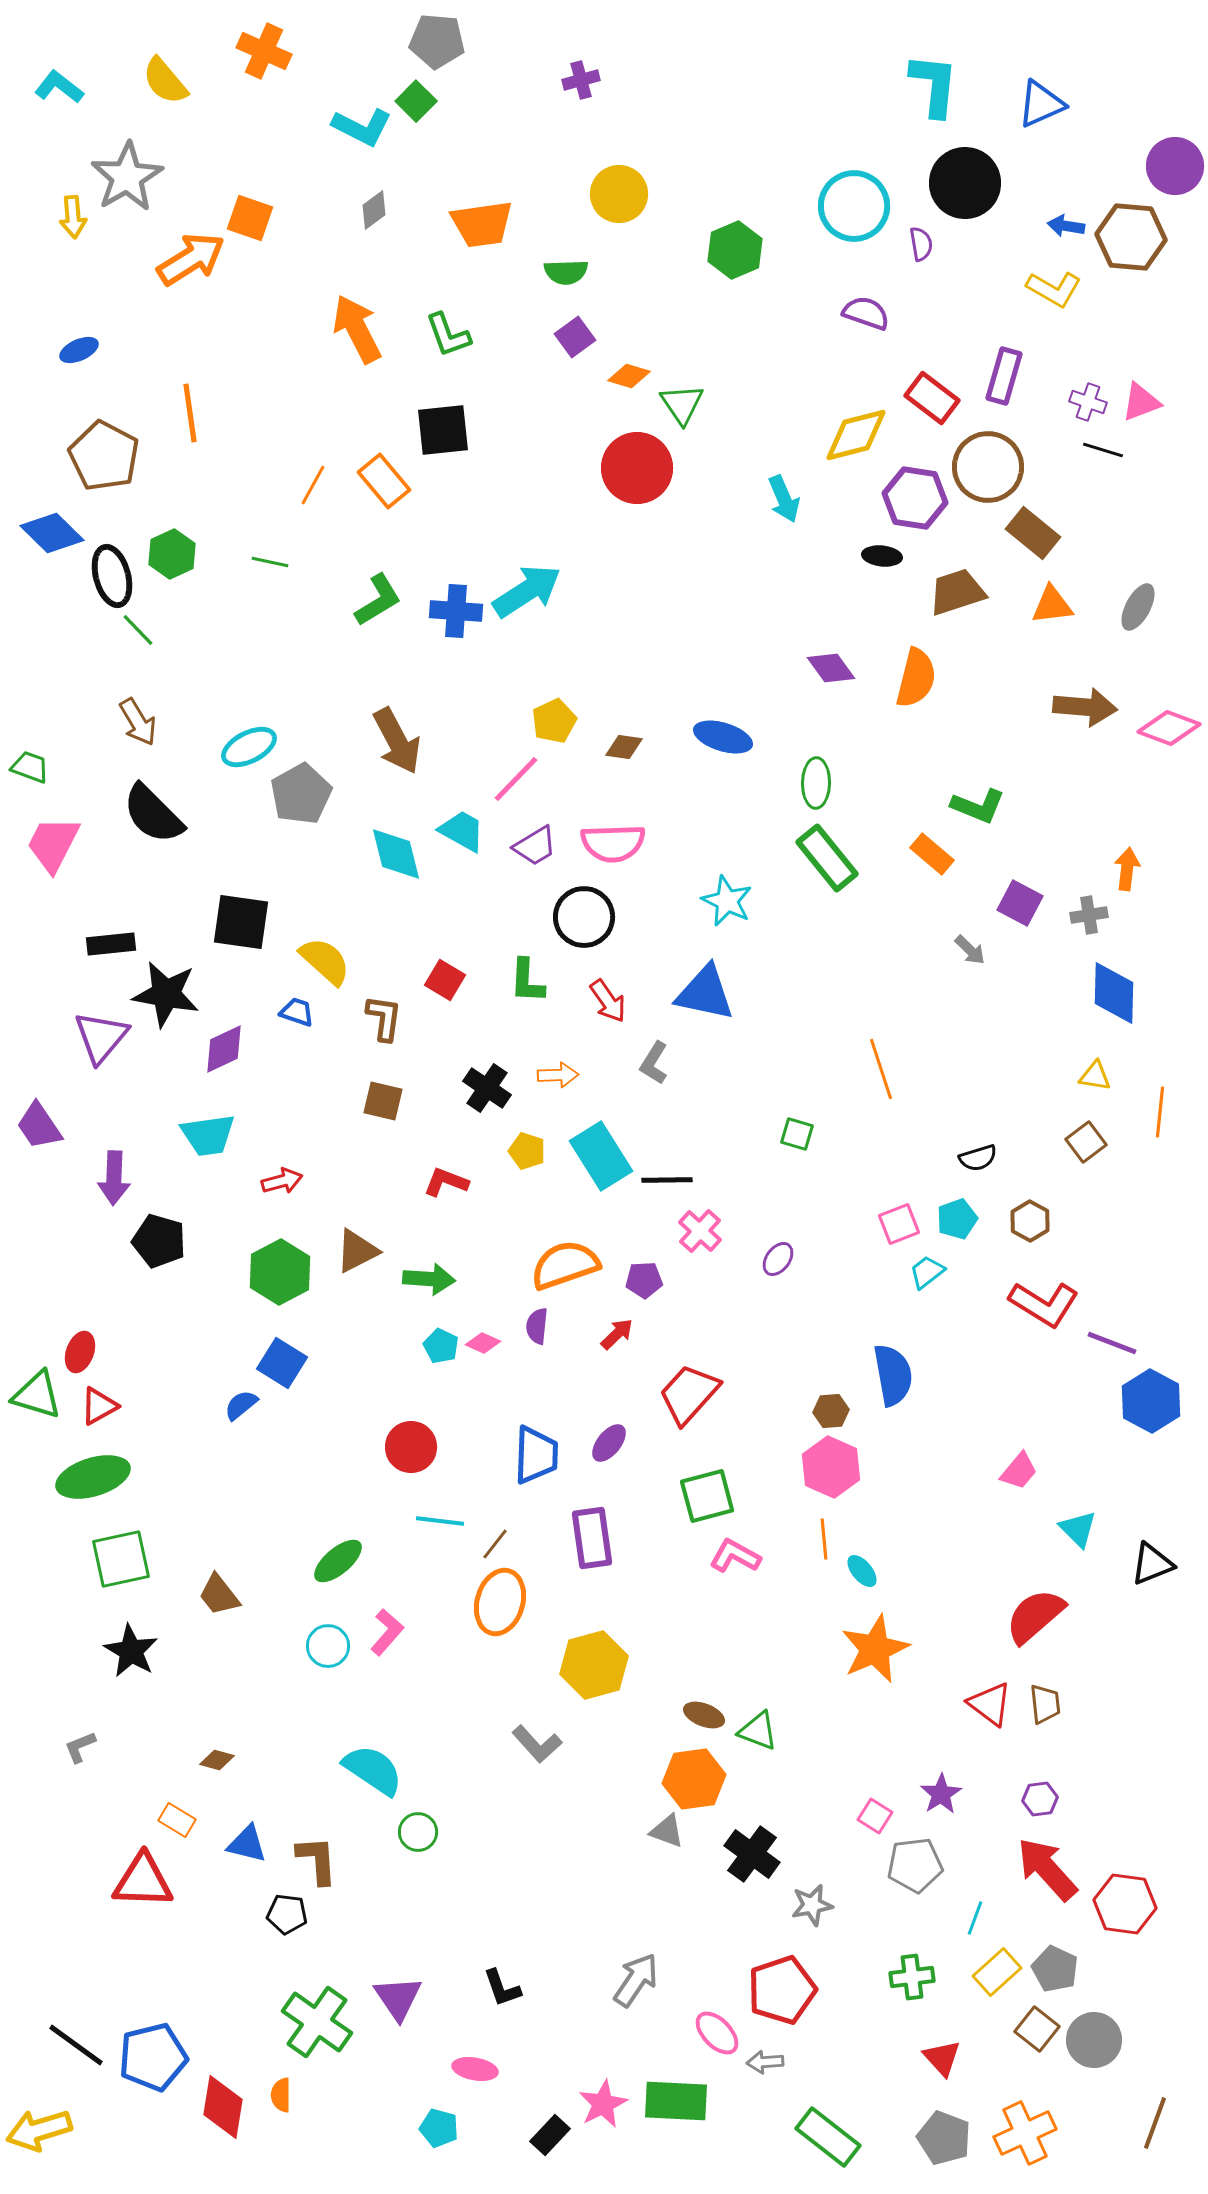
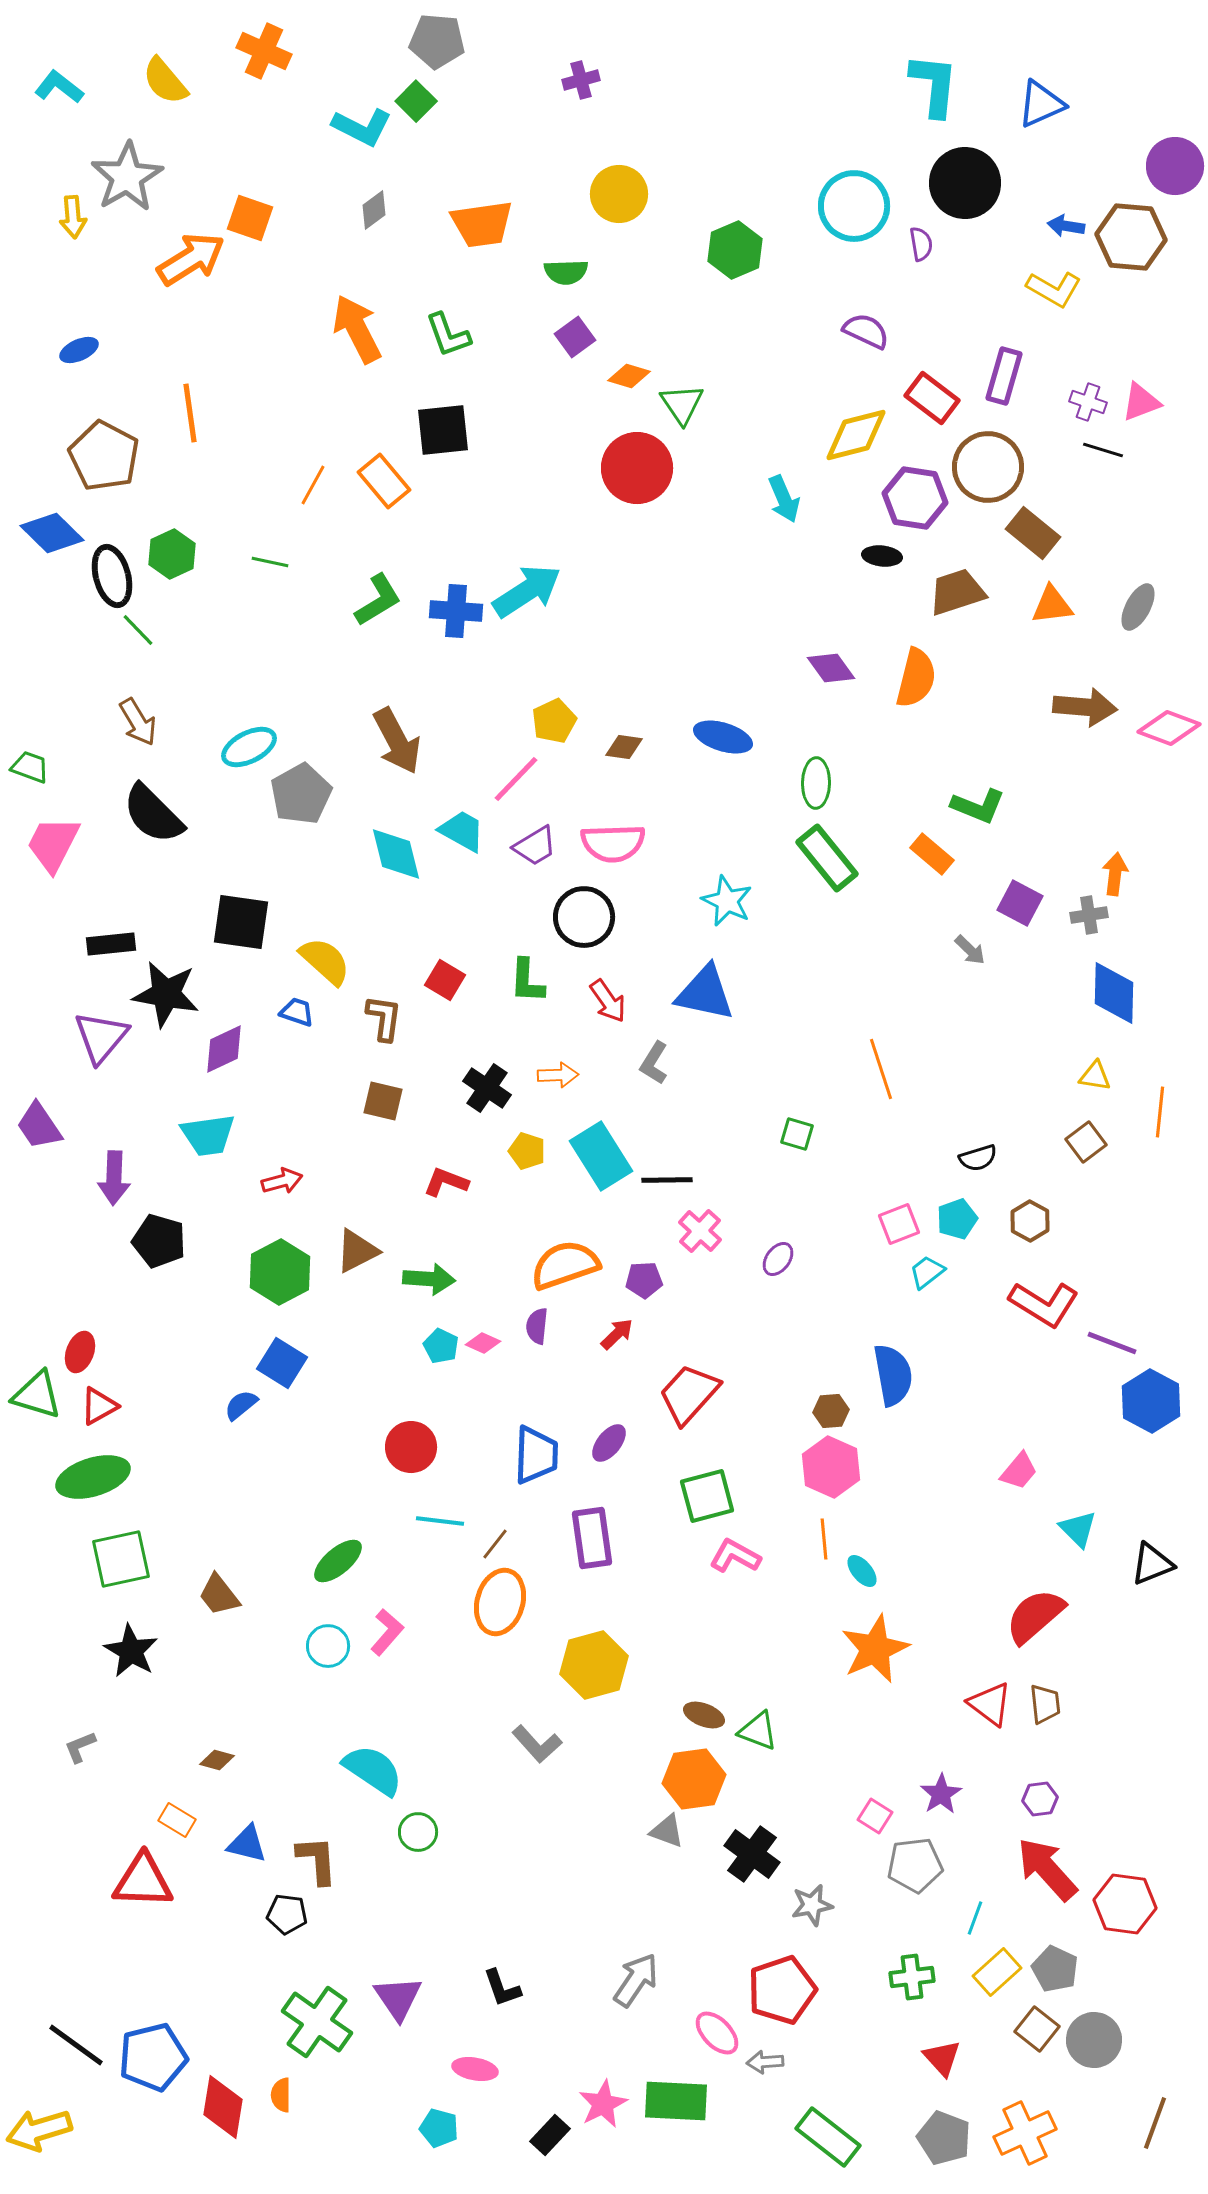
purple semicircle at (866, 313): moved 18 px down; rotated 6 degrees clockwise
orange arrow at (1127, 869): moved 12 px left, 5 px down
